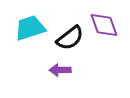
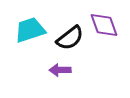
cyan trapezoid: moved 2 px down
